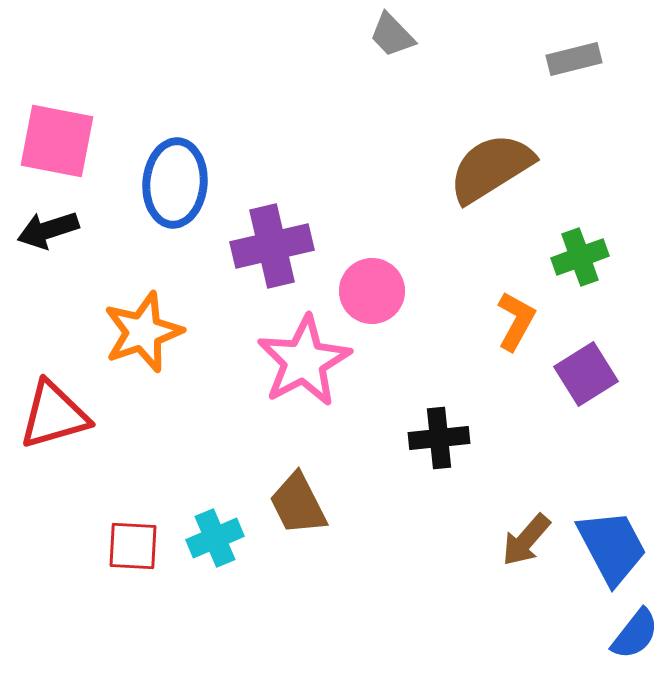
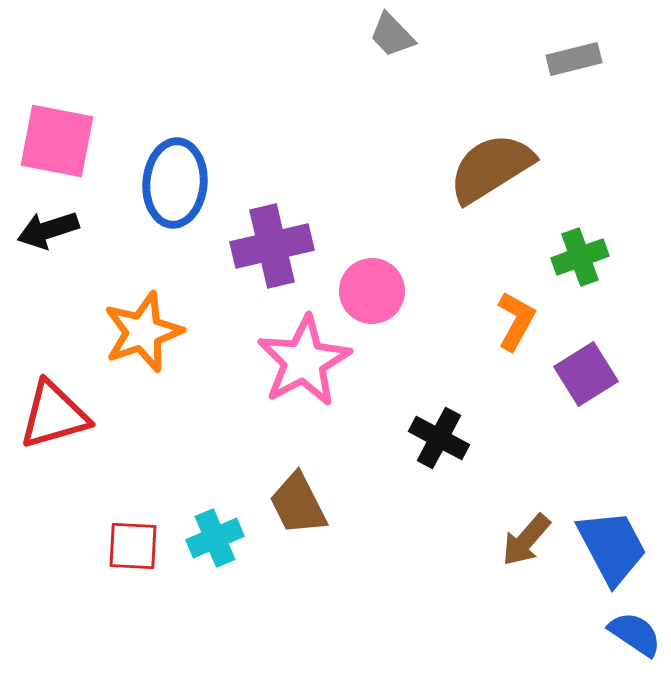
black cross: rotated 34 degrees clockwise
blue semicircle: rotated 94 degrees counterclockwise
